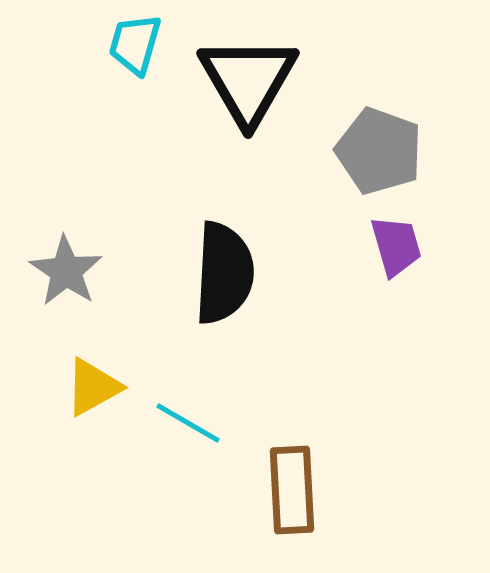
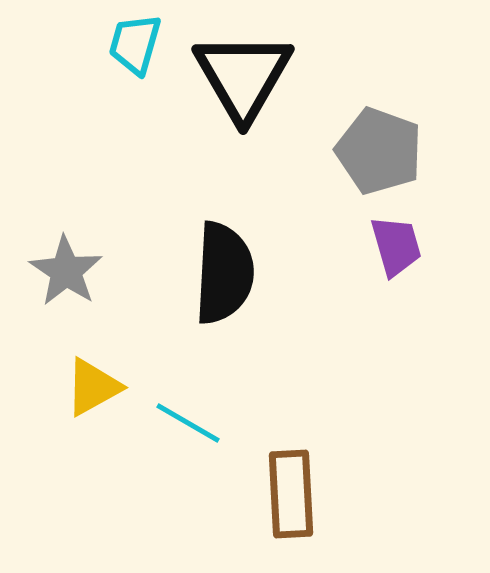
black triangle: moved 5 px left, 4 px up
brown rectangle: moved 1 px left, 4 px down
